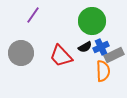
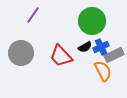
orange semicircle: rotated 25 degrees counterclockwise
